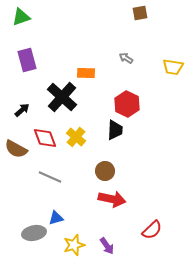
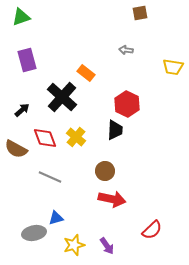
gray arrow: moved 8 px up; rotated 24 degrees counterclockwise
orange rectangle: rotated 36 degrees clockwise
